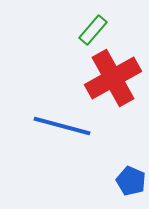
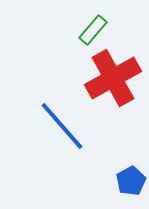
blue line: rotated 34 degrees clockwise
blue pentagon: rotated 20 degrees clockwise
